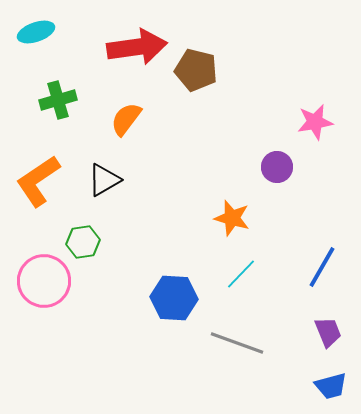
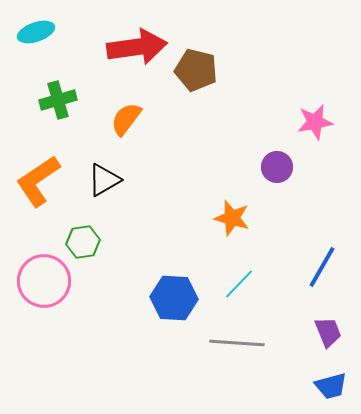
cyan line: moved 2 px left, 10 px down
gray line: rotated 16 degrees counterclockwise
